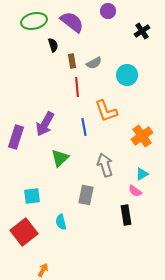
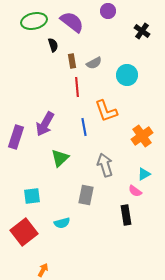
black cross: rotated 21 degrees counterclockwise
cyan triangle: moved 2 px right
cyan semicircle: moved 1 px right, 1 px down; rotated 91 degrees counterclockwise
